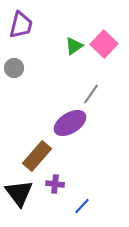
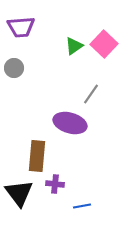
purple trapezoid: moved 2 px down; rotated 72 degrees clockwise
purple ellipse: rotated 48 degrees clockwise
brown rectangle: rotated 36 degrees counterclockwise
blue line: rotated 36 degrees clockwise
